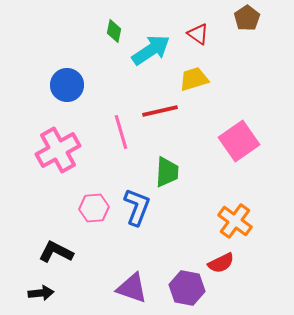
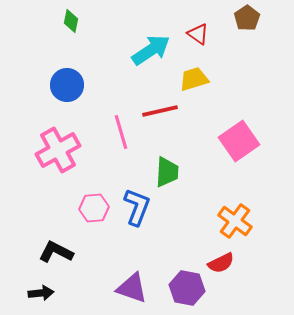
green diamond: moved 43 px left, 10 px up
